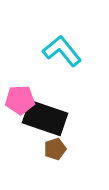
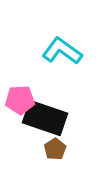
cyan L-shape: rotated 15 degrees counterclockwise
brown pentagon: rotated 15 degrees counterclockwise
